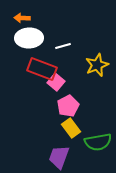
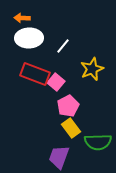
white line: rotated 35 degrees counterclockwise
yellow star: moved 5 px left, 4 px down
red rectangle: moved 7 px left, 5 px down
green semicircle: rotated 8 degrees clockwise
